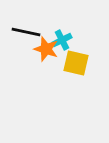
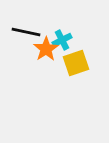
orange star: rotated 20 degrees clockwise
yellow square: rotated 32 degrees counterclockwise
